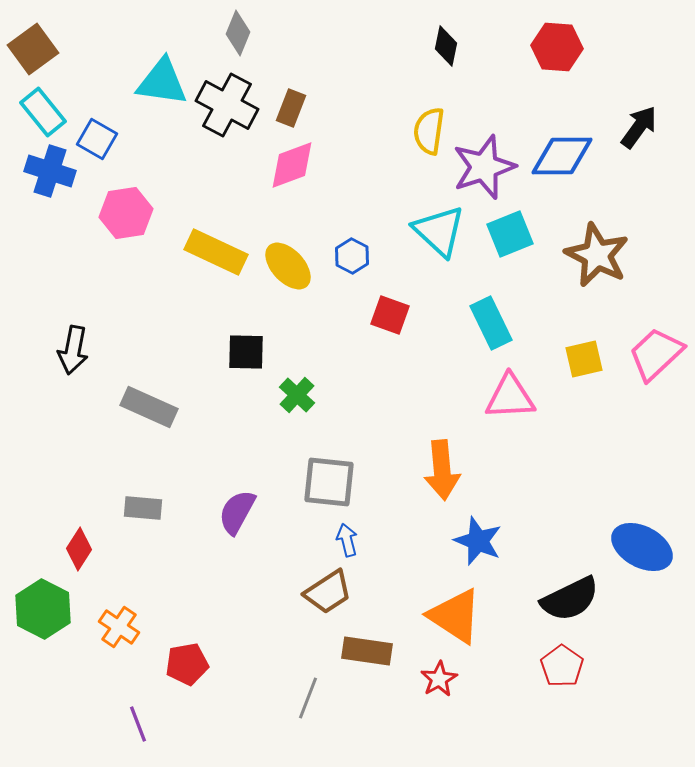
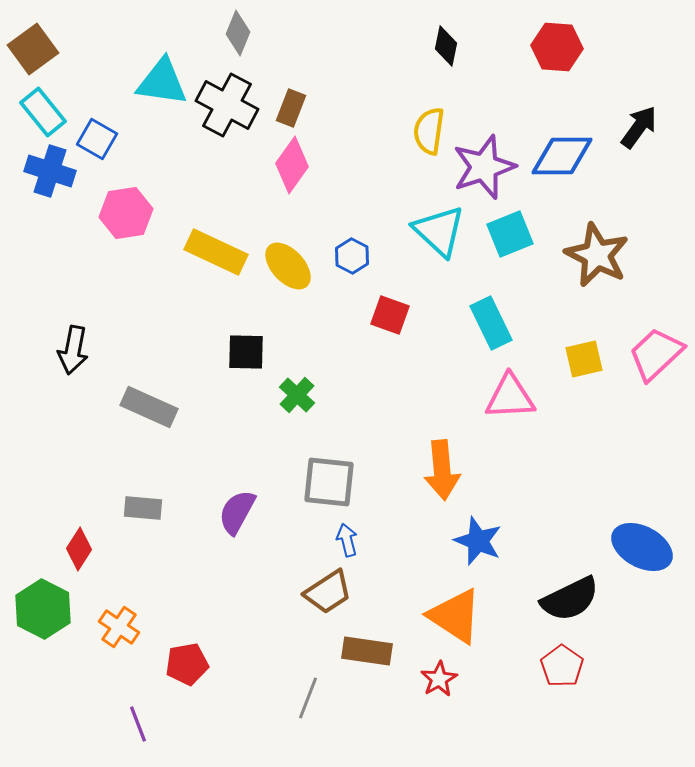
pink diamond at (292, 165): rotated 34 degrees counterclockwise
